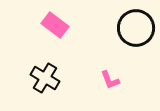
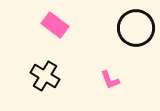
black cross: moved 2 px up
